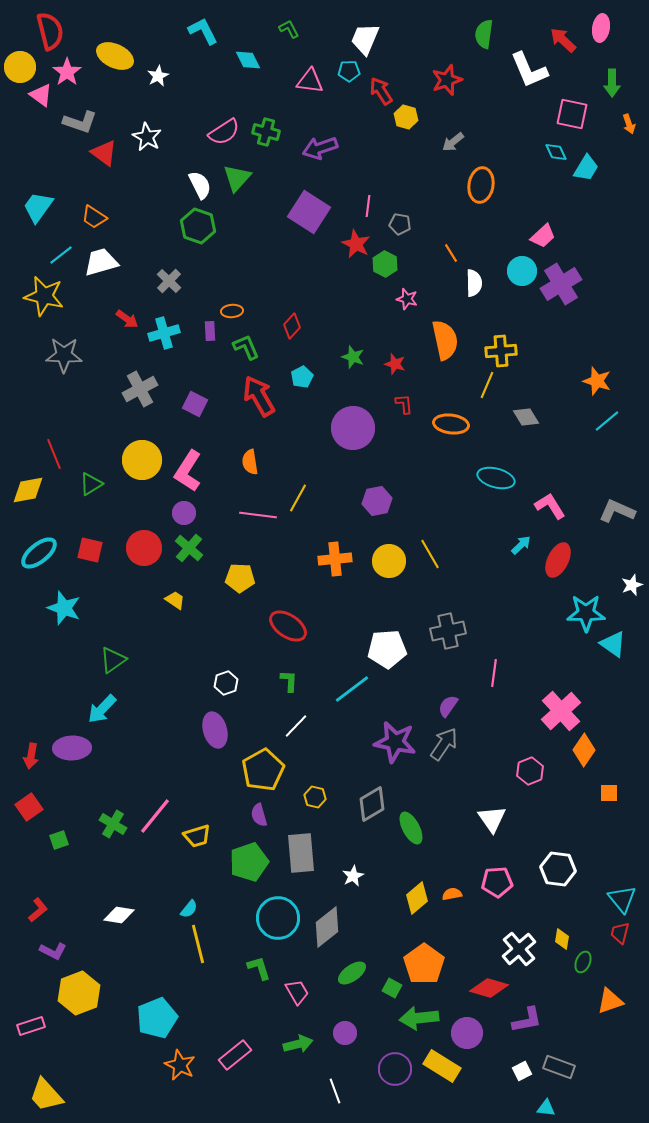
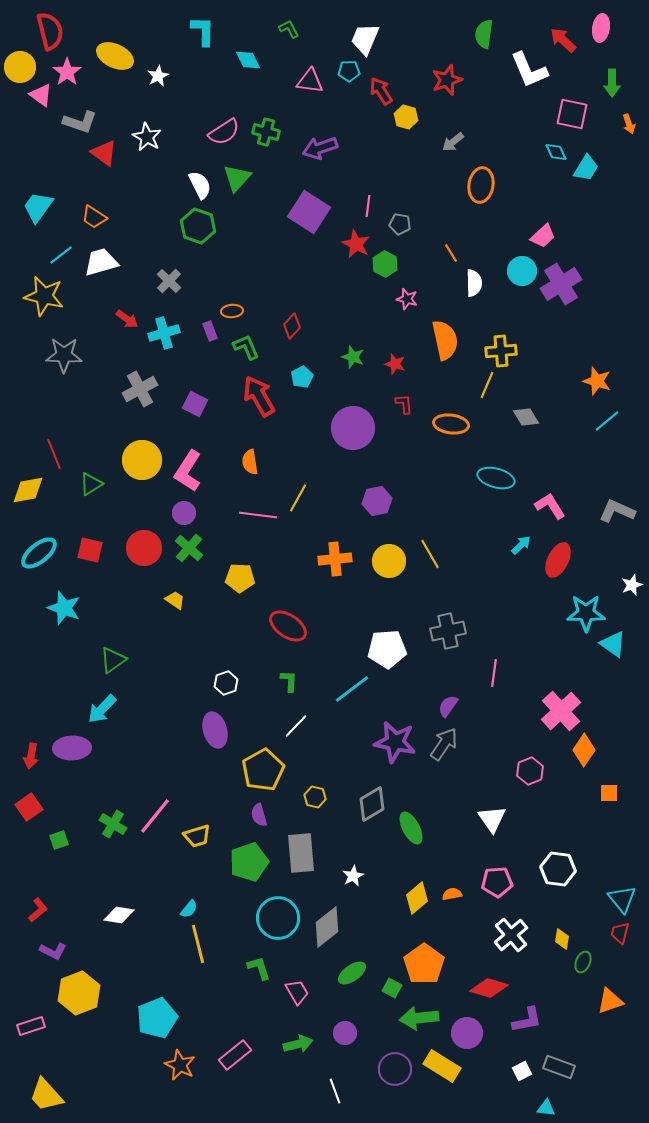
cyan L-shape at (203, 31): rotated 28 degrees clockwise
purple rectangle at (210, 331): rotated 18 degrees counterclockwise
white cross at (519, 949): moved 8 px left, 14 px up
